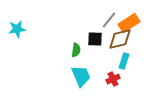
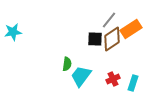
orange rectangle: moved 2 px right, 6 px down
cyan star: moved 4 px left, 3 px down
brown diamond: moved 8 px left; rotated 20 degrees counterclockwise
green semicircle: moved 9 px left, 14 px down
cyan rectangle: moved 9 px right, 22 px down
cyan trapezoid: rotated 120 degrees counterclockwise
